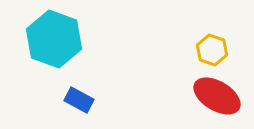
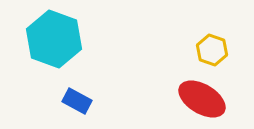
red ellipse: moved 15 px left, 3 px down
blue rectangle: moved 2 px left, 1 px down
